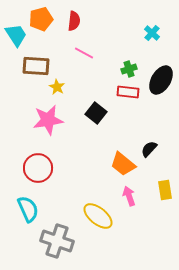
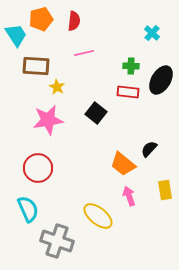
pink line: rotated 42 degrees counterclockwise
green cross: moved 2 px right, 3 px up; rotated 21 degrees clockwise
